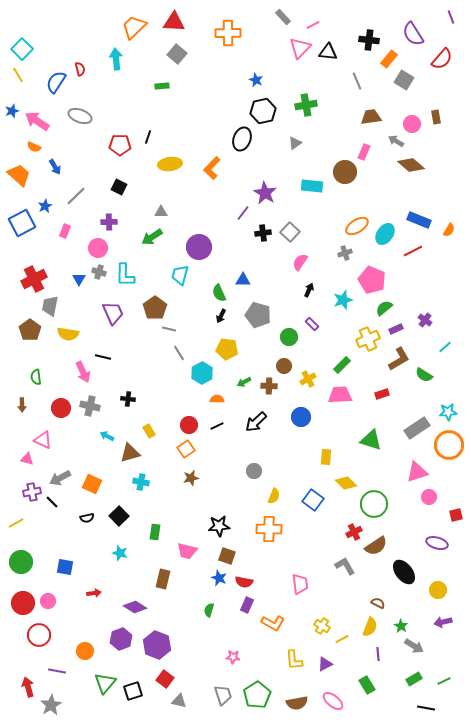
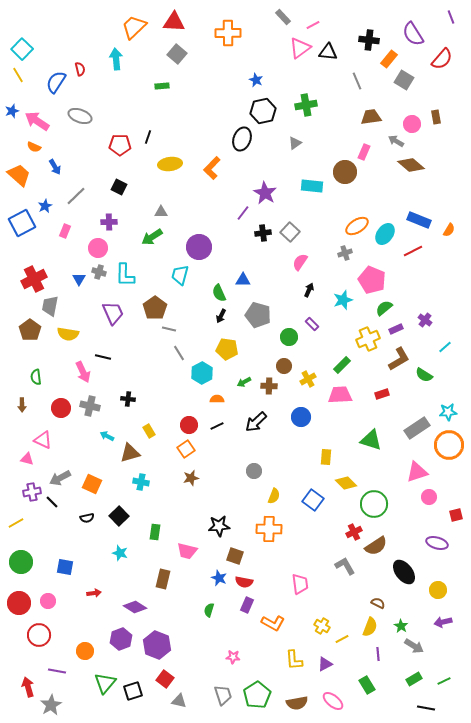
pink triangle at (300, 48): rotated 10 degrees clockwise
brown square at (227, 556): moved 8 px right
red circle at (23, 603): moved 4 px left
